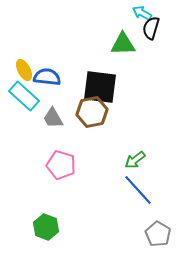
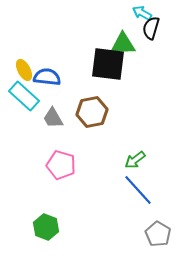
black square: moved 8 px right, 23 px up
